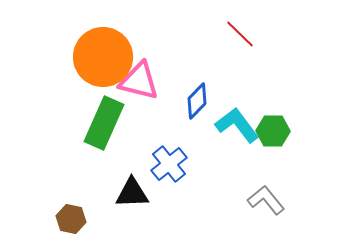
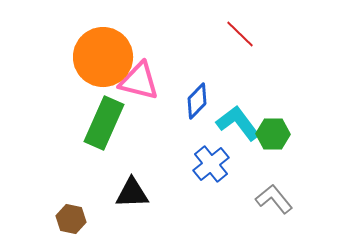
cyan L-shape: moved 1 px right, 2 px up
green hexagon: moved 3 px down
blue cross: moved 42 px right
gray L-shape: moved 8 px right, 1 px up
